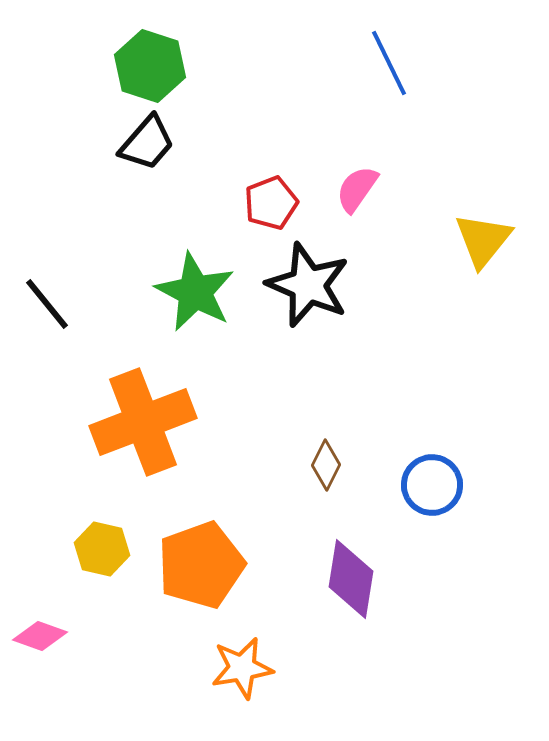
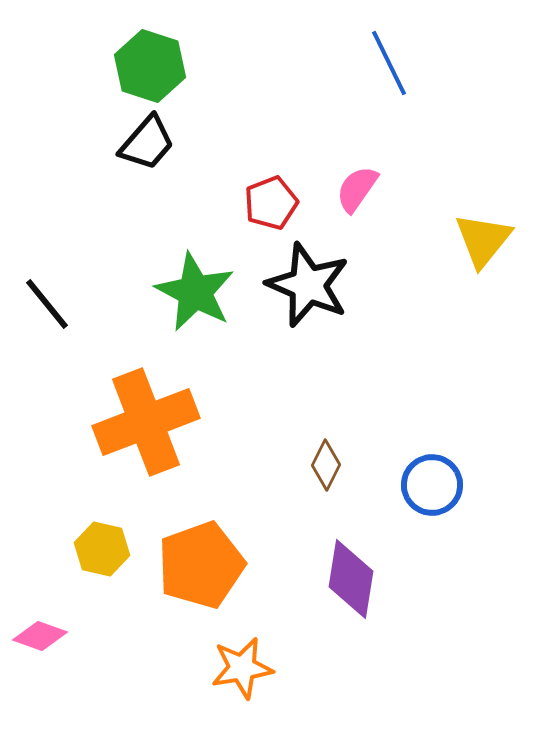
orange cross: moved 3 px right
